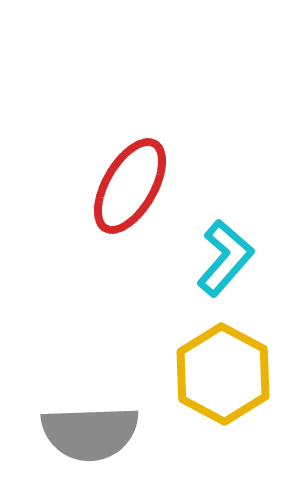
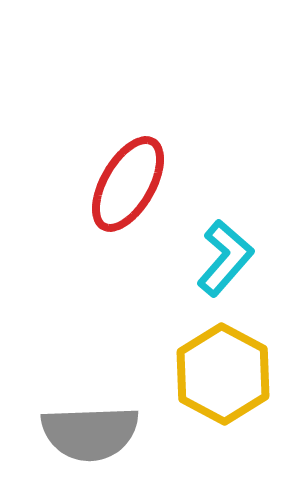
red ellipse: moved 2 px left, 2 px up
